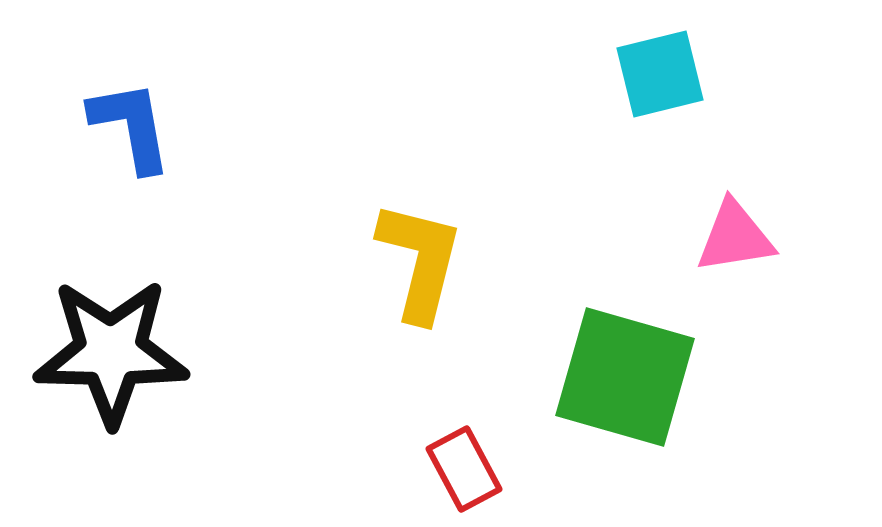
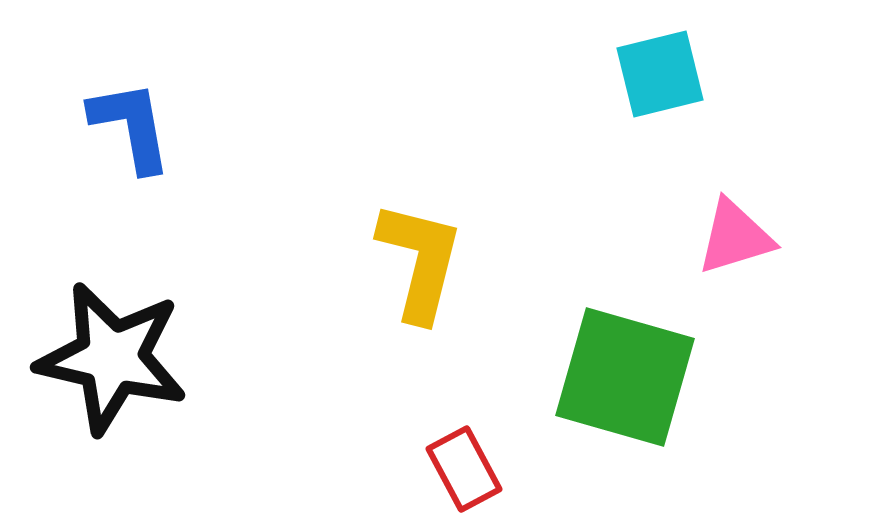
pink triangle: rotated 8 degrees counterclockwise
black star: moved 1 px right, 6 px down; rotated 12 degrees clockwise
